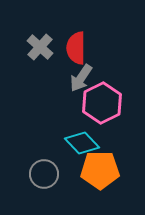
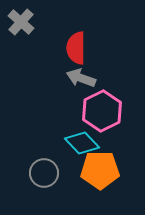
gray cross: moved 19 px left, 25 px up
gray arrow: rotated 76 degrees clockwise
pink hexagon: moved 8 px down
gray circle: moved 1 px up
